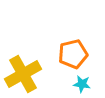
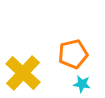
yellow cross: moved 1 px up; rotated 18 degrees counterclockwise
